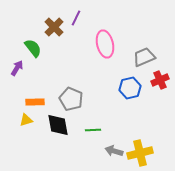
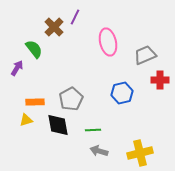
purple line: moved 1 px left, 1 px up
pink ellipse: moved 3 px right, 2 px up
green semicircle: moved 1 px right, 1 px down
gray trapezoid: moved 1 px right, 2 px up
red cross: rotated 24 degrees clockwise
blue hexagon: moved 8 px left, 5 px down
gray pentagon: rotated 20 degrees clockwise
gray arrow: moved 15 px left
